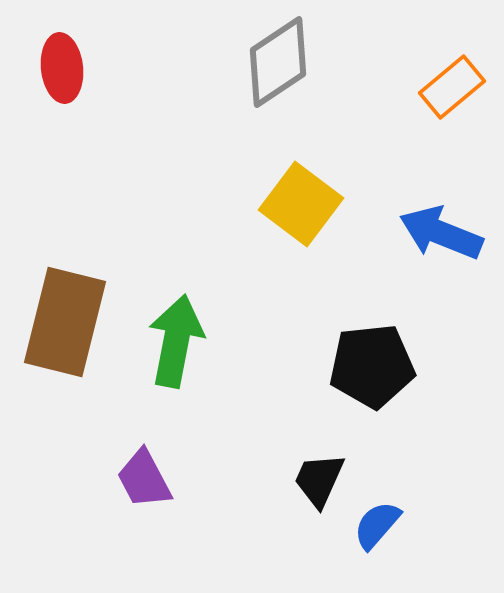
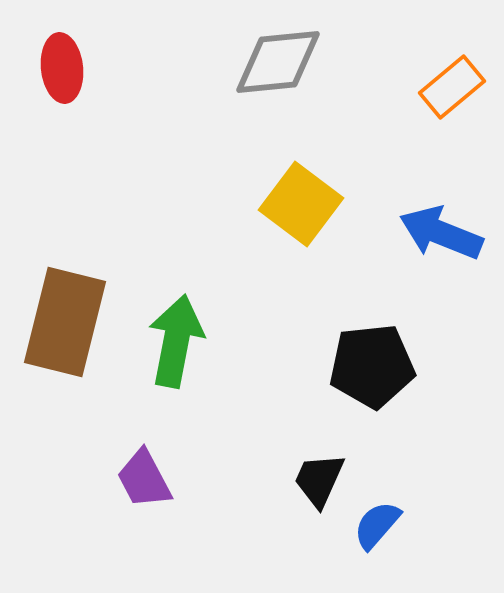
gray diamond: rotated 28 degrees clockwise
